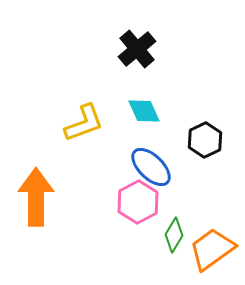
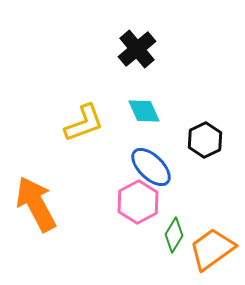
orange arrow: moved 7 px down; rotated 28 degrees counterclockwise
